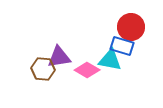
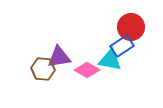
blue rectangle: rotated 50 degrees counterclockwise
